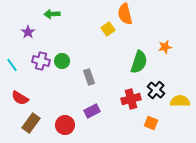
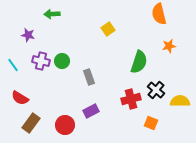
orange semicircle: moved 34 px right
purple star: moved 3 px down; rotated 24 degrees counterclockwise
orange star: moved 4 px right, 1 px up
cyan line: moved 1 px right
purple rectangle: moved 1 px left
